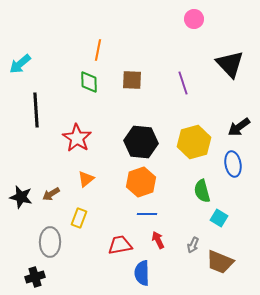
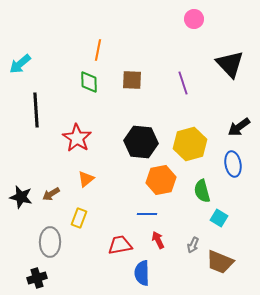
yellow hexagon: moved 4 px left, 2 px down
orange hexagon: moved 20 px right, 2 px up; rotated 8 degrees clockwise
black cross: moved 2 px right, 1 px down
